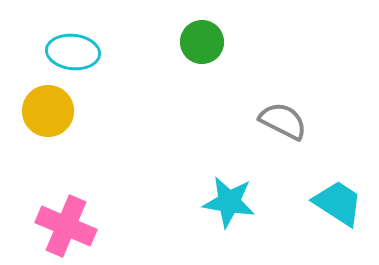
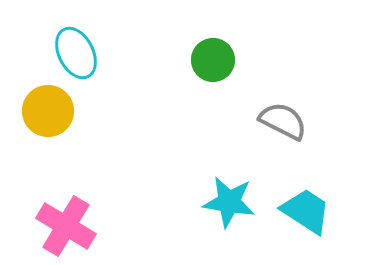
green circle: moved 11 px right, 18 px down
cyan ellipse: moved 3 px right, 1 px down; rotated 57 degrees clockwise
cyan trapezoid: moved 32 px left, 8 px down
pink cross: rotated 8 degrees clockwise
